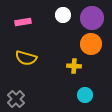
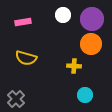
purple circle: moved 1 px down
